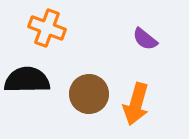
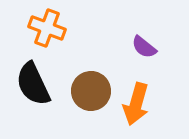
purple semicircle: moved 1 px left, 8 px down
black semicircle: moved 6 px right, 4 px down; rotated 114 degrees counterclockwise
brown circle: moved 2 px right, 3 px up
